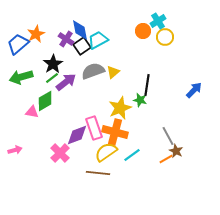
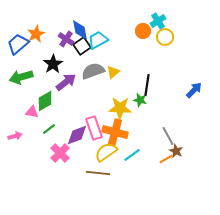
green line: moved 3 px left, 51 px down
yellow star: rotated 25 degrees clockwise
pink arrow: moved 14 px up
